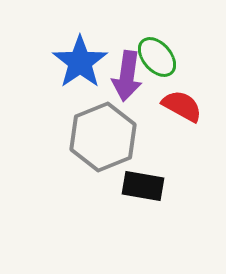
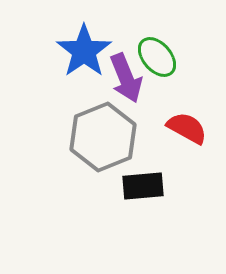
blue star: moved 4 px right, 11 px up
purple arrow: moved 1 px left, 2 px down; rotated 30 degrees counterclockwise
red semicircle: moved 5 px right, 22 px down
black rectangle: rotated 15 degrees counterclockwise
